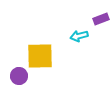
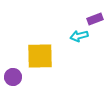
purple rectangle: moved 6 px left
purple circle: moved 6 px left, 1 px down
